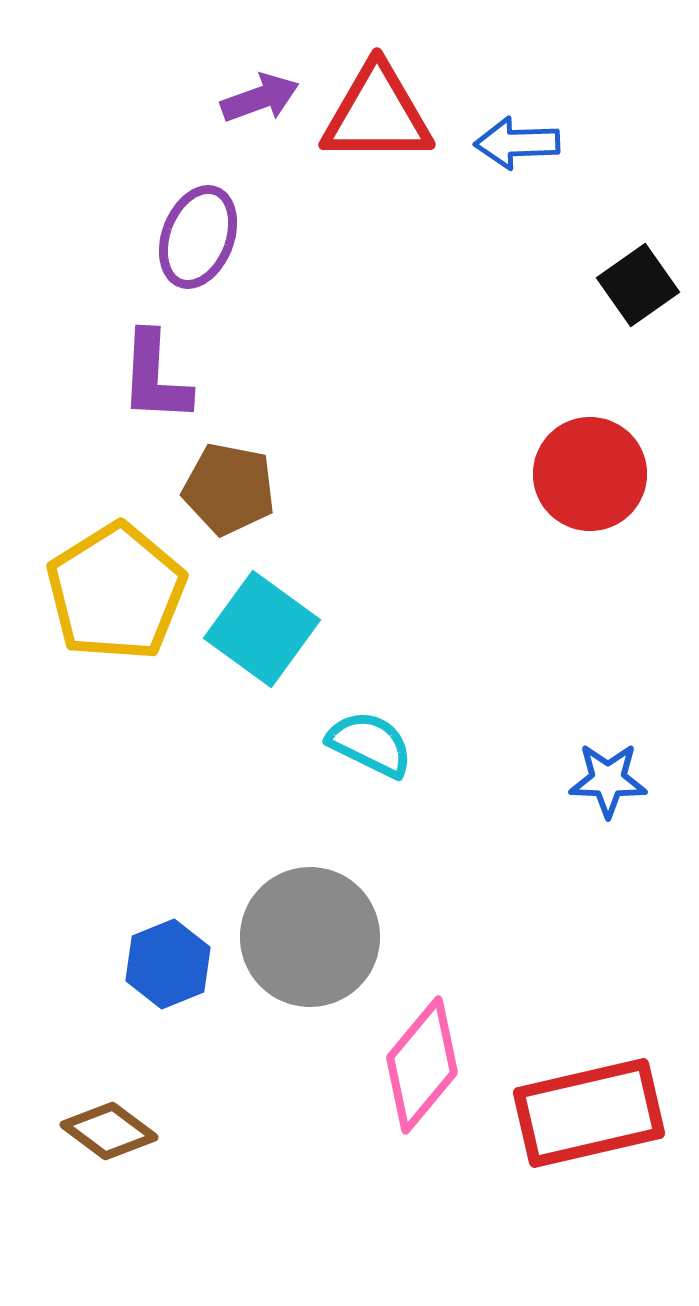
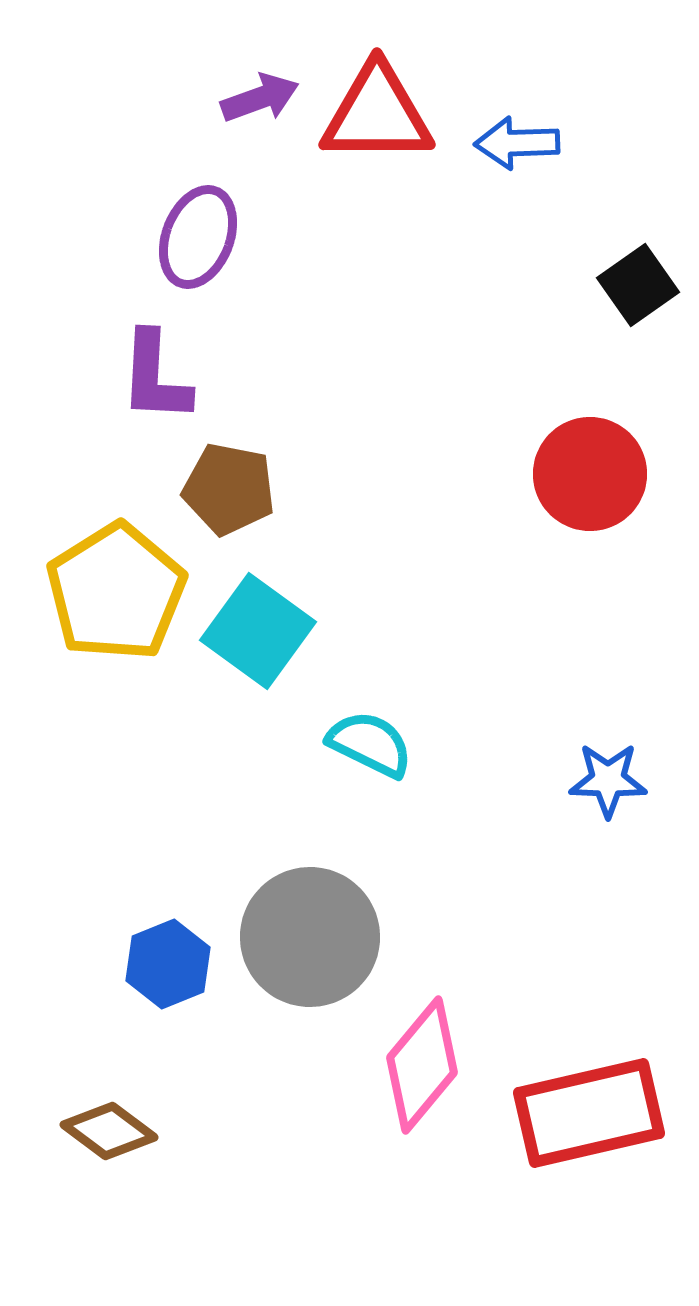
cyan square: moved 4 px left, 2 px down
